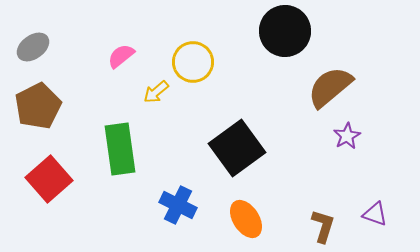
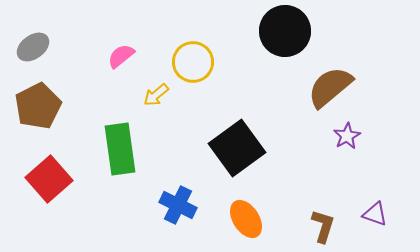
yellow arrow: moved 3 px down
